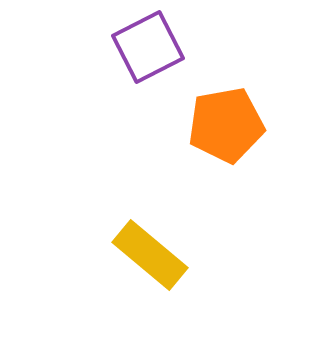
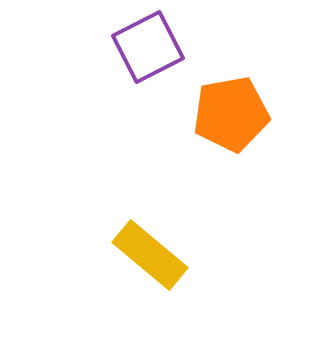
orange pentagon: moved 5 px right, 11 px up
